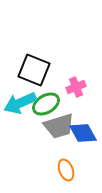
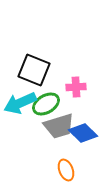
pink cross: rotated 18 degrees clockwise
blue diamond: rotated 16 degrees counterclockwise
